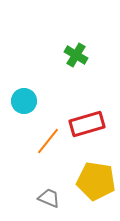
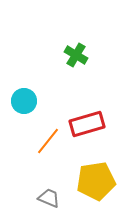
yellow pentagon: rotated 18 degrees counterclockwise
